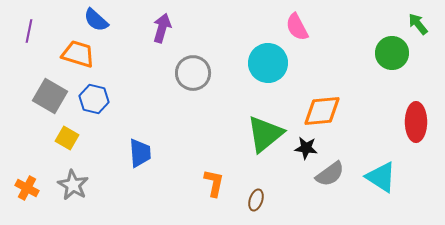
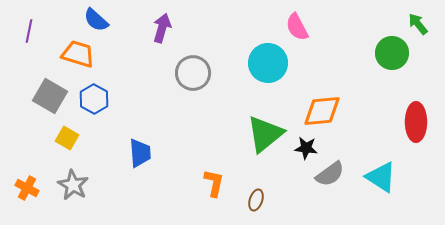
blue hexagon: rotated 16 degrees clockwise
